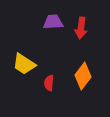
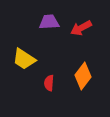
purple trapezoid: moved 4 px left
red arrow: rotated 55 degrees clockwise
yellow trapezoid: moved 5 px up
